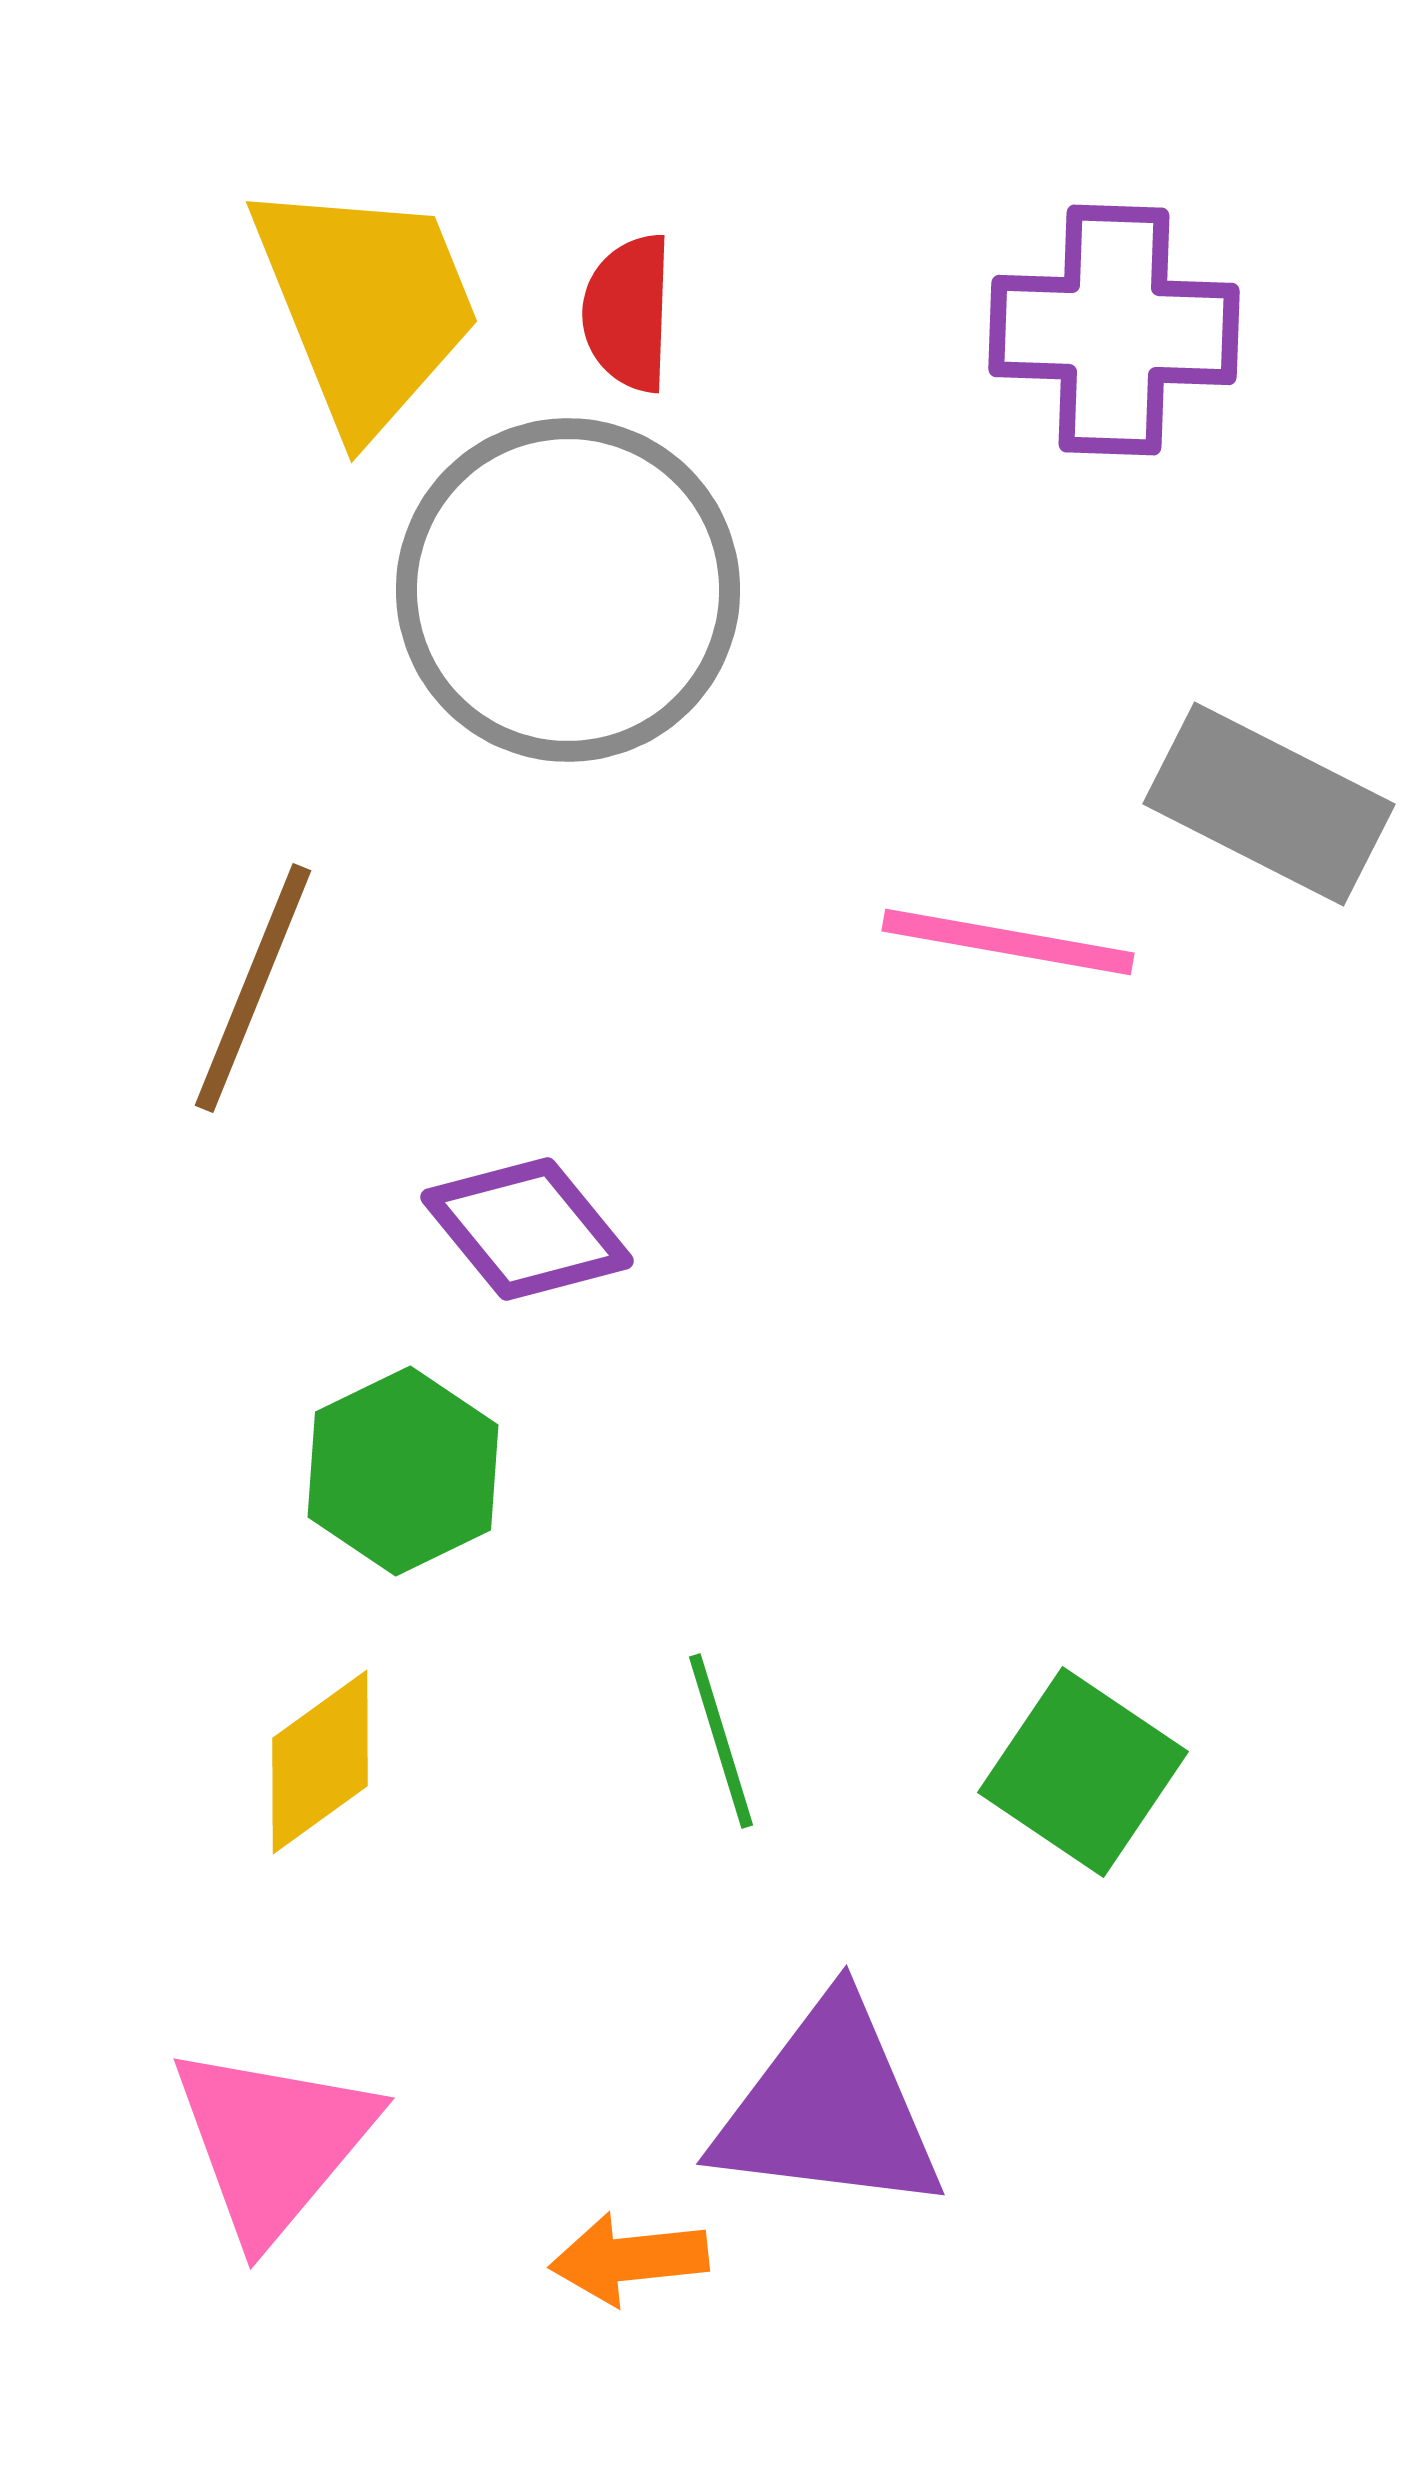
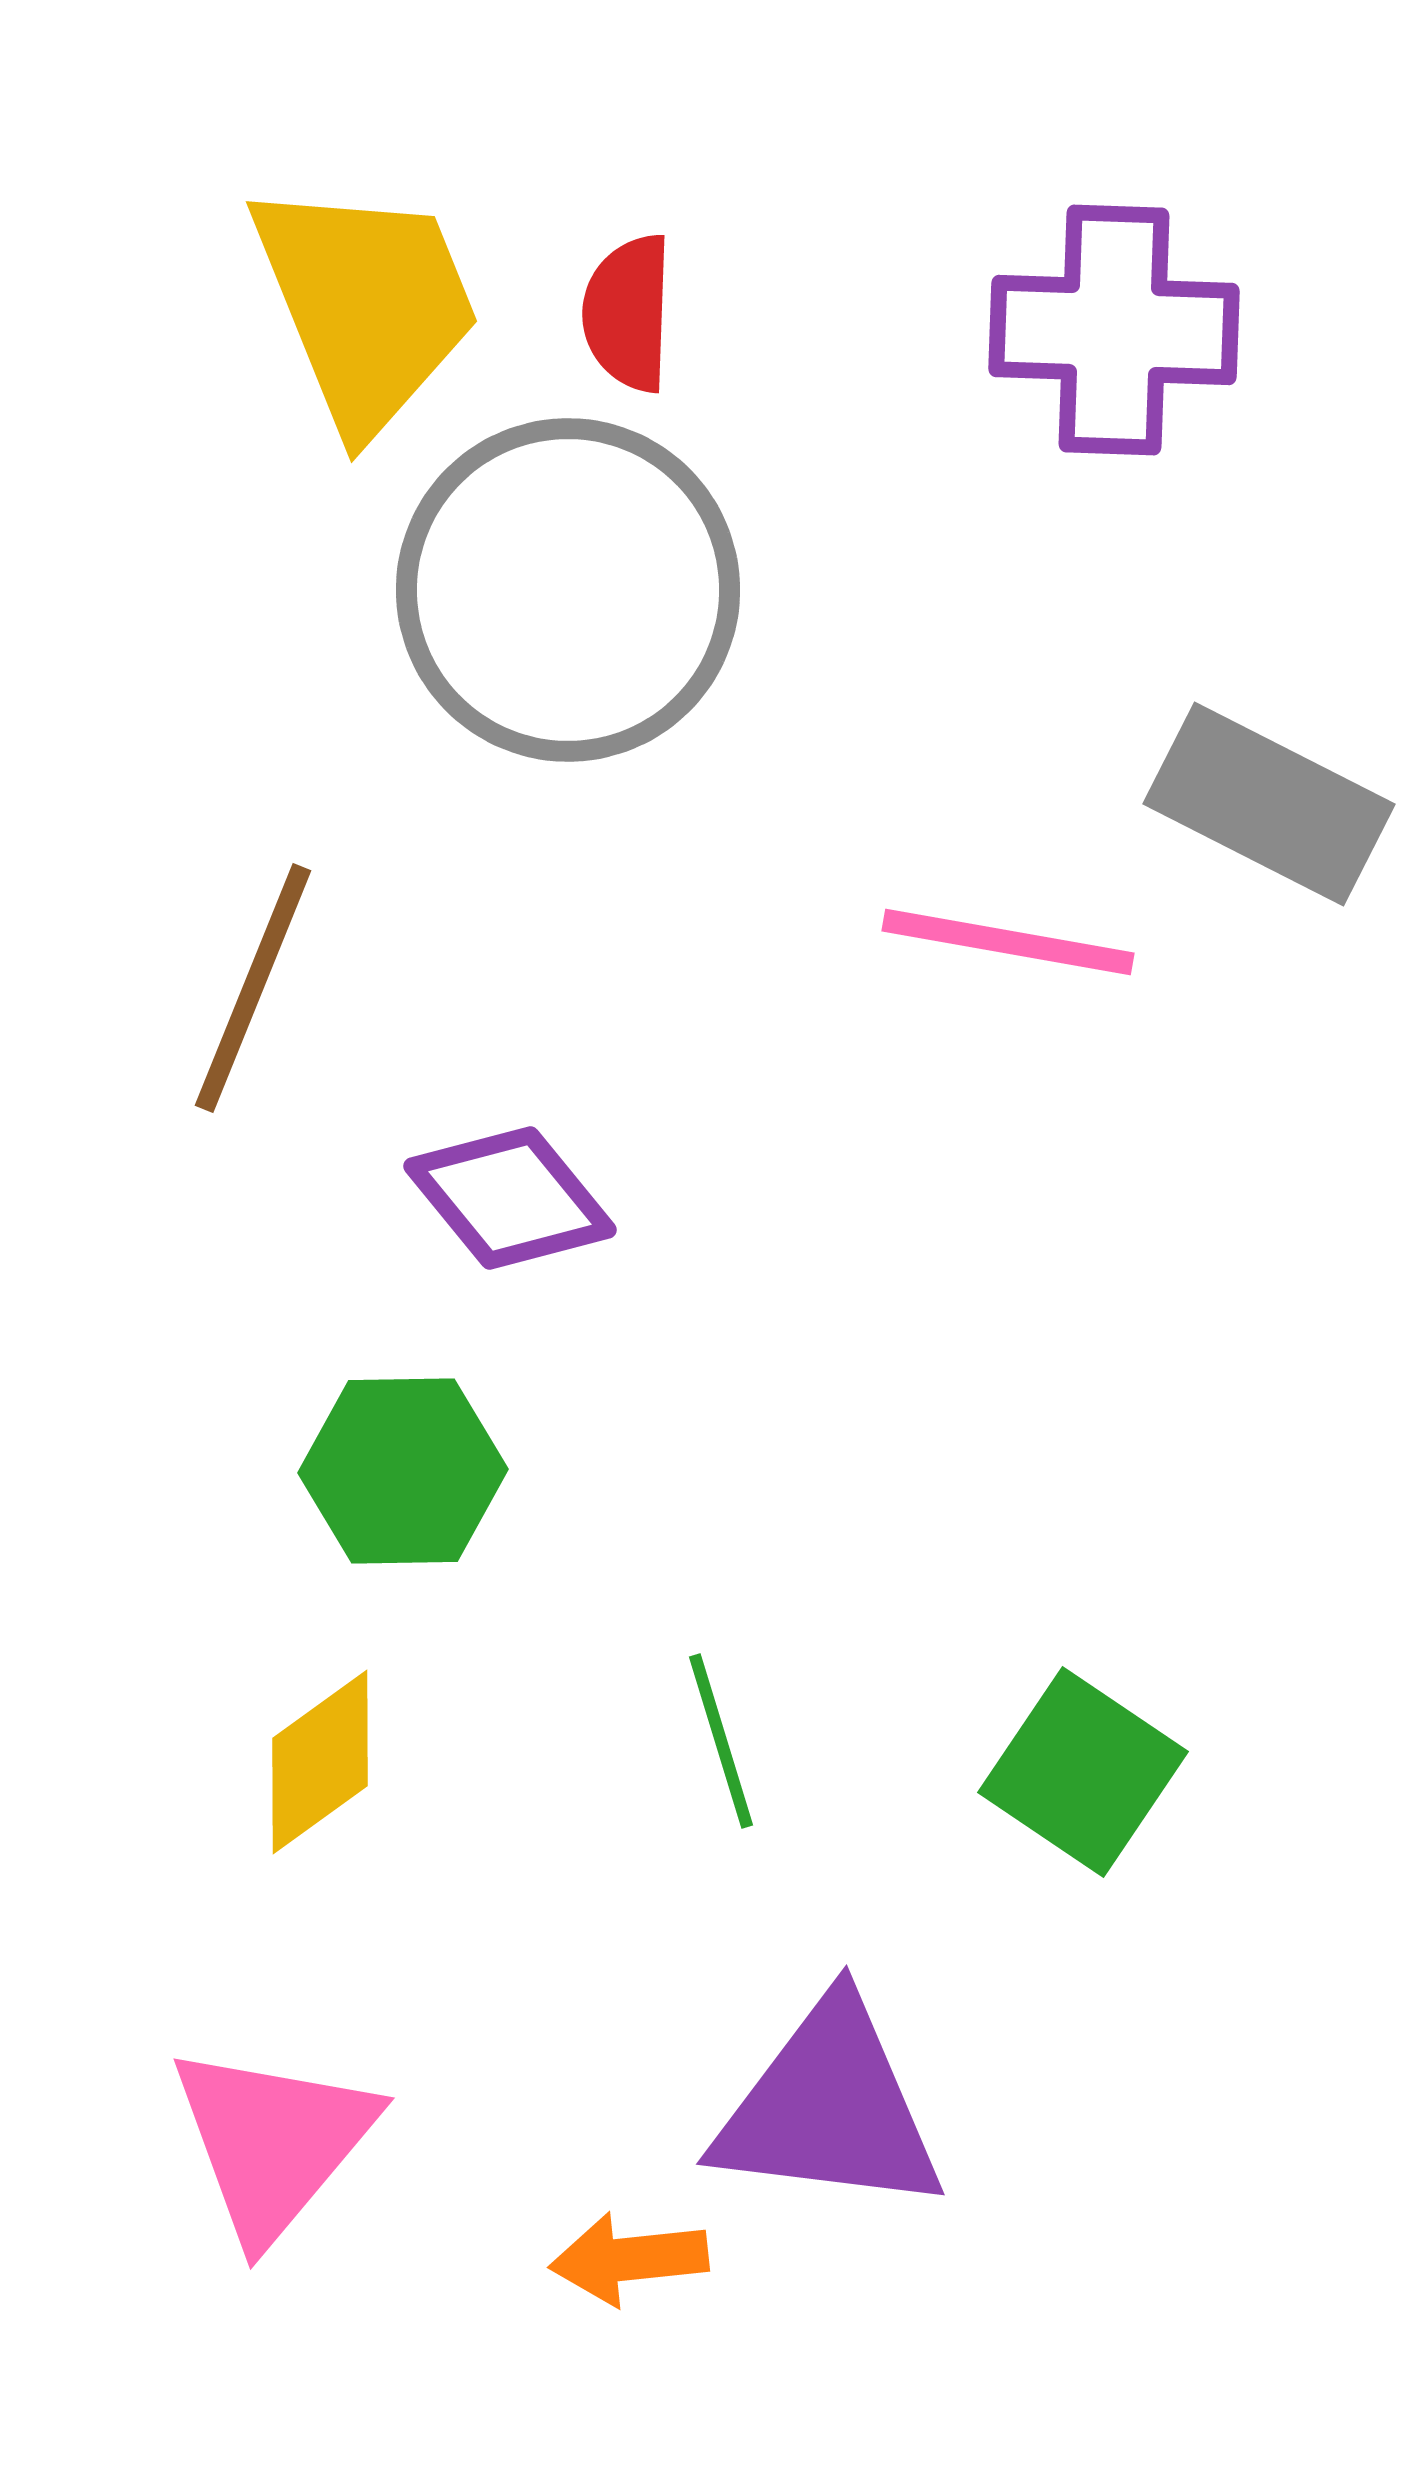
purple diamond: moved 17 px left, 31 px up
green hexagon: rotated 25 degrees clockwise
